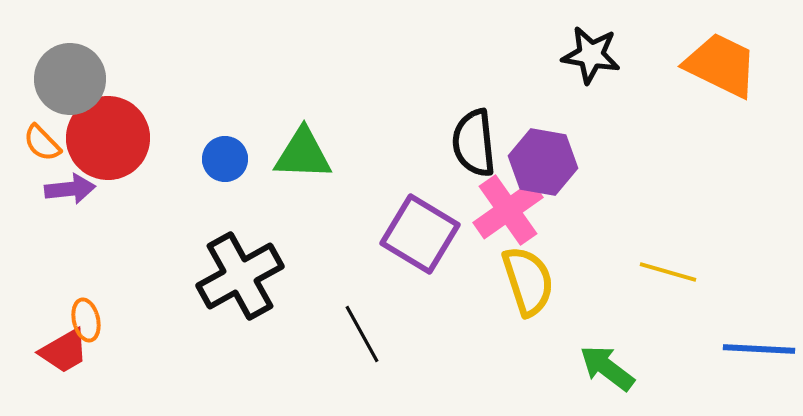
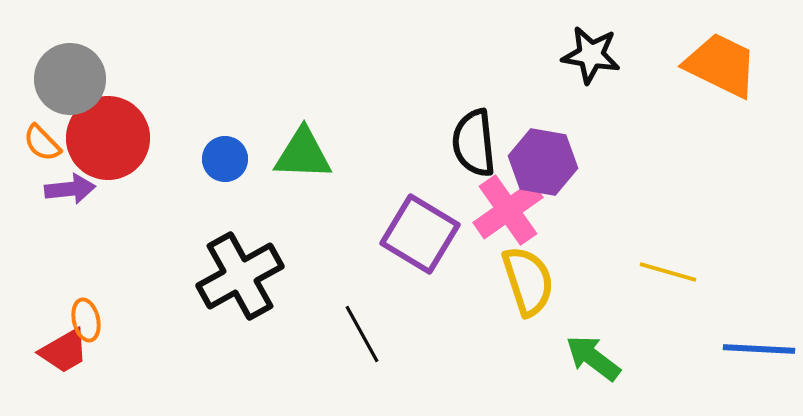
green arrow: moved 14 px left, 10 px up
